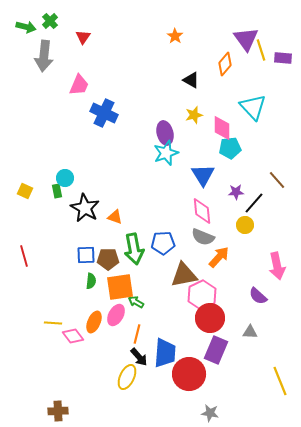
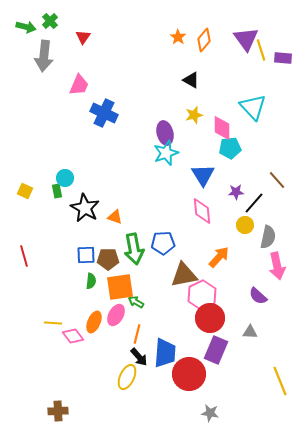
orange star at (175, 36): moved 3 px right, 1 px down
orange diamond at (225, 64): moved 21 px left, 24 px up
gray semicircle at (203, 237): moved 65 px right; rotated 100 degrees counterclockwise
